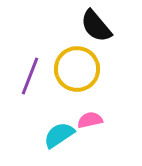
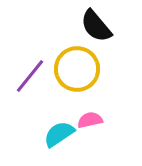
purple line: rotated 18 degrees clockwise
cyan semicircle: moved 1 px up
